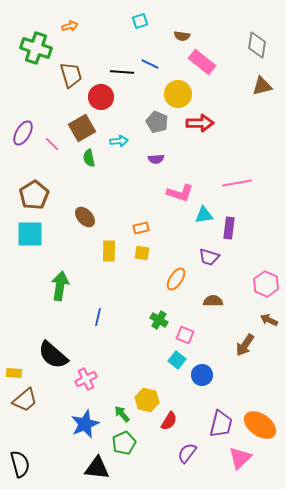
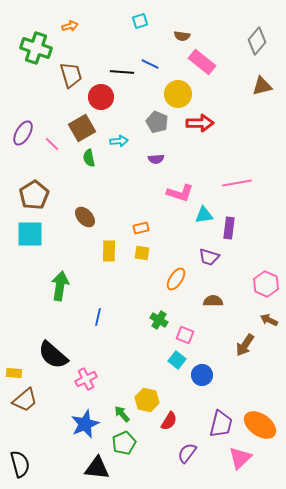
gray diamond at (257, 45): moved 4 px up; rotated 32 degrees clockwise
